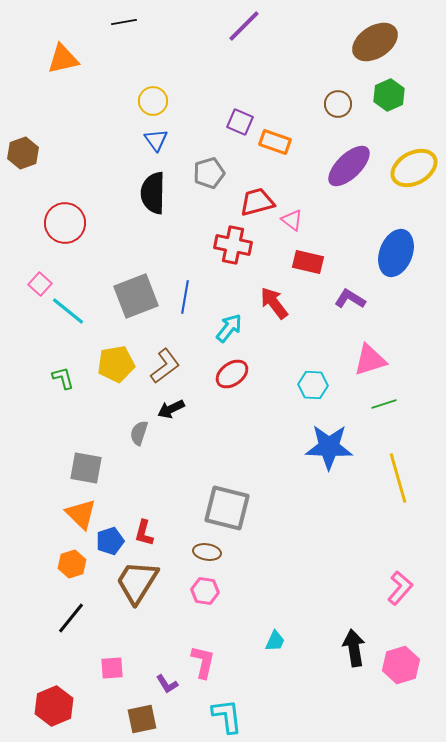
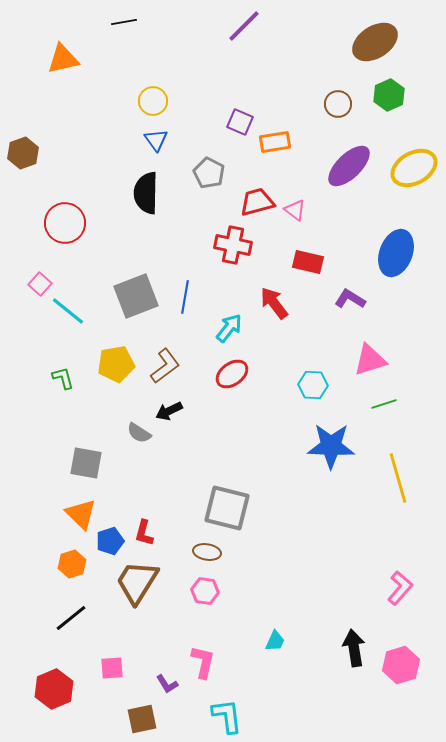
orange rectangle at (275, 142): rotated 28 degrees counterclockwise
gray pentagon at (209, 173): rotated 28 degrees counterclockwise
black semicircle at (153, 193): moved 7 px left
pink triangle at (292, 220): moved 3 px right, 10 px up
black arrow at (171, 409): moved 2 px left, 2 px down
gray semicircle at (139, 433): rotated 75 degrees counterclockwise
blue star at (329, 447): moved 2 px right, 1 px up
gray square at (86, 468): moved 5 px up
black line at (71, 618): rotated 12 degrees clockwise
red hexagon at (54, 706): moved 17 px up
